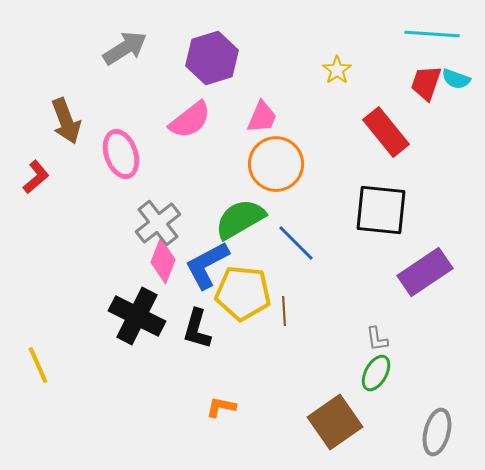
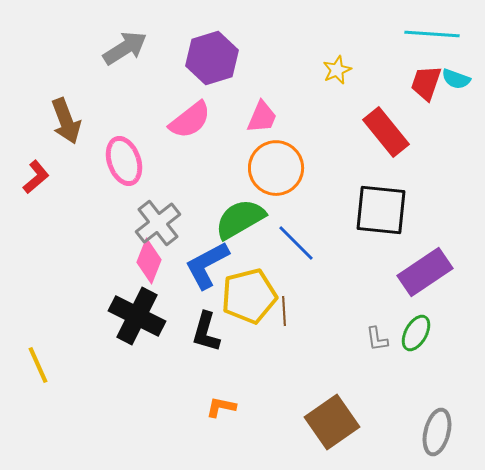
yellow star: rotated 12 degrees clockwise
pink ellipse: moved 3 px right, 7 px down
orange circle: moved 4 px down
pink diamond: moved 14 px left
yellow pentagon: moved 6 px right, 3 px down; rotated 20 degrees counterclockwise
black L-shape: moved 9 px right, 3 px down
green ellipse: moved 40 px right, 40 px up
brown square: moved 3 px left
